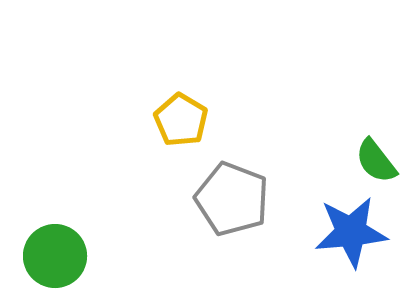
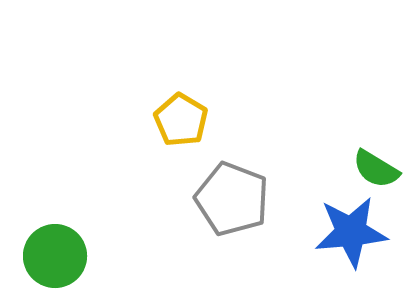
green semicircle: moved 8 px down; rotated 21 degrees counterclockwise
